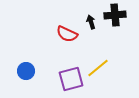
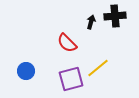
black cross: moved 1 px down
black arrow: rotated 32 degrees clockwise
red semicircle: moved 9 px down; rotated 20 degrees clockwise
